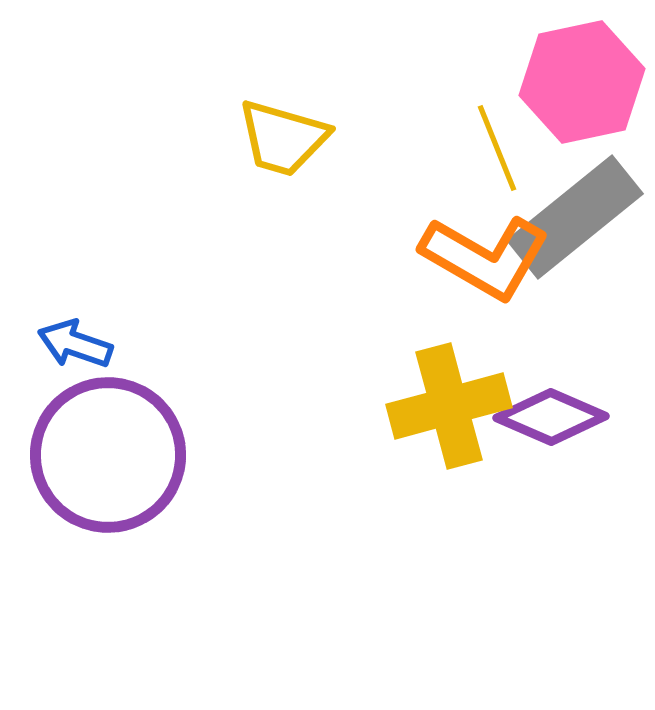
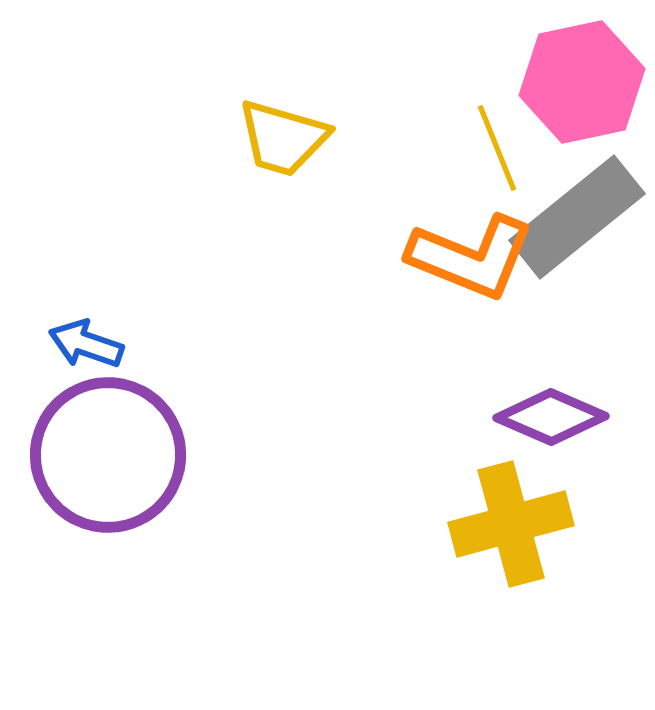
gray rectangle: moved 2 px right
orange L-shape: moved 14 px left; rotated 8 degrees counterclockwise
blue arrow: moved 11 px right
yellow cross: moved 62 px right, 118 px down
